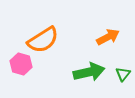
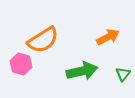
green arrow: moved 7 px left, 1 px up
